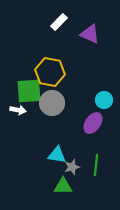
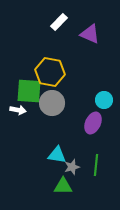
green square: rotated 8 degrees clockwise
purple ellipse: rotated 10 degrees counterclockwise
